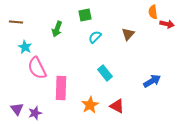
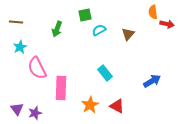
cyan semicircle: moved 4 px right, 7 px up; rotated 16 degrees clockwise
cyan star: moved 5 px left; rotated 16 degrees clockwise
